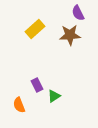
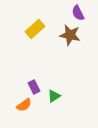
brown star: rotated 15 degrees clockwise
purple rectangle: moved 3 px left, 2 px down
orange semicircle: moved 5 px right; rotated 105 degrees counterclockwise
